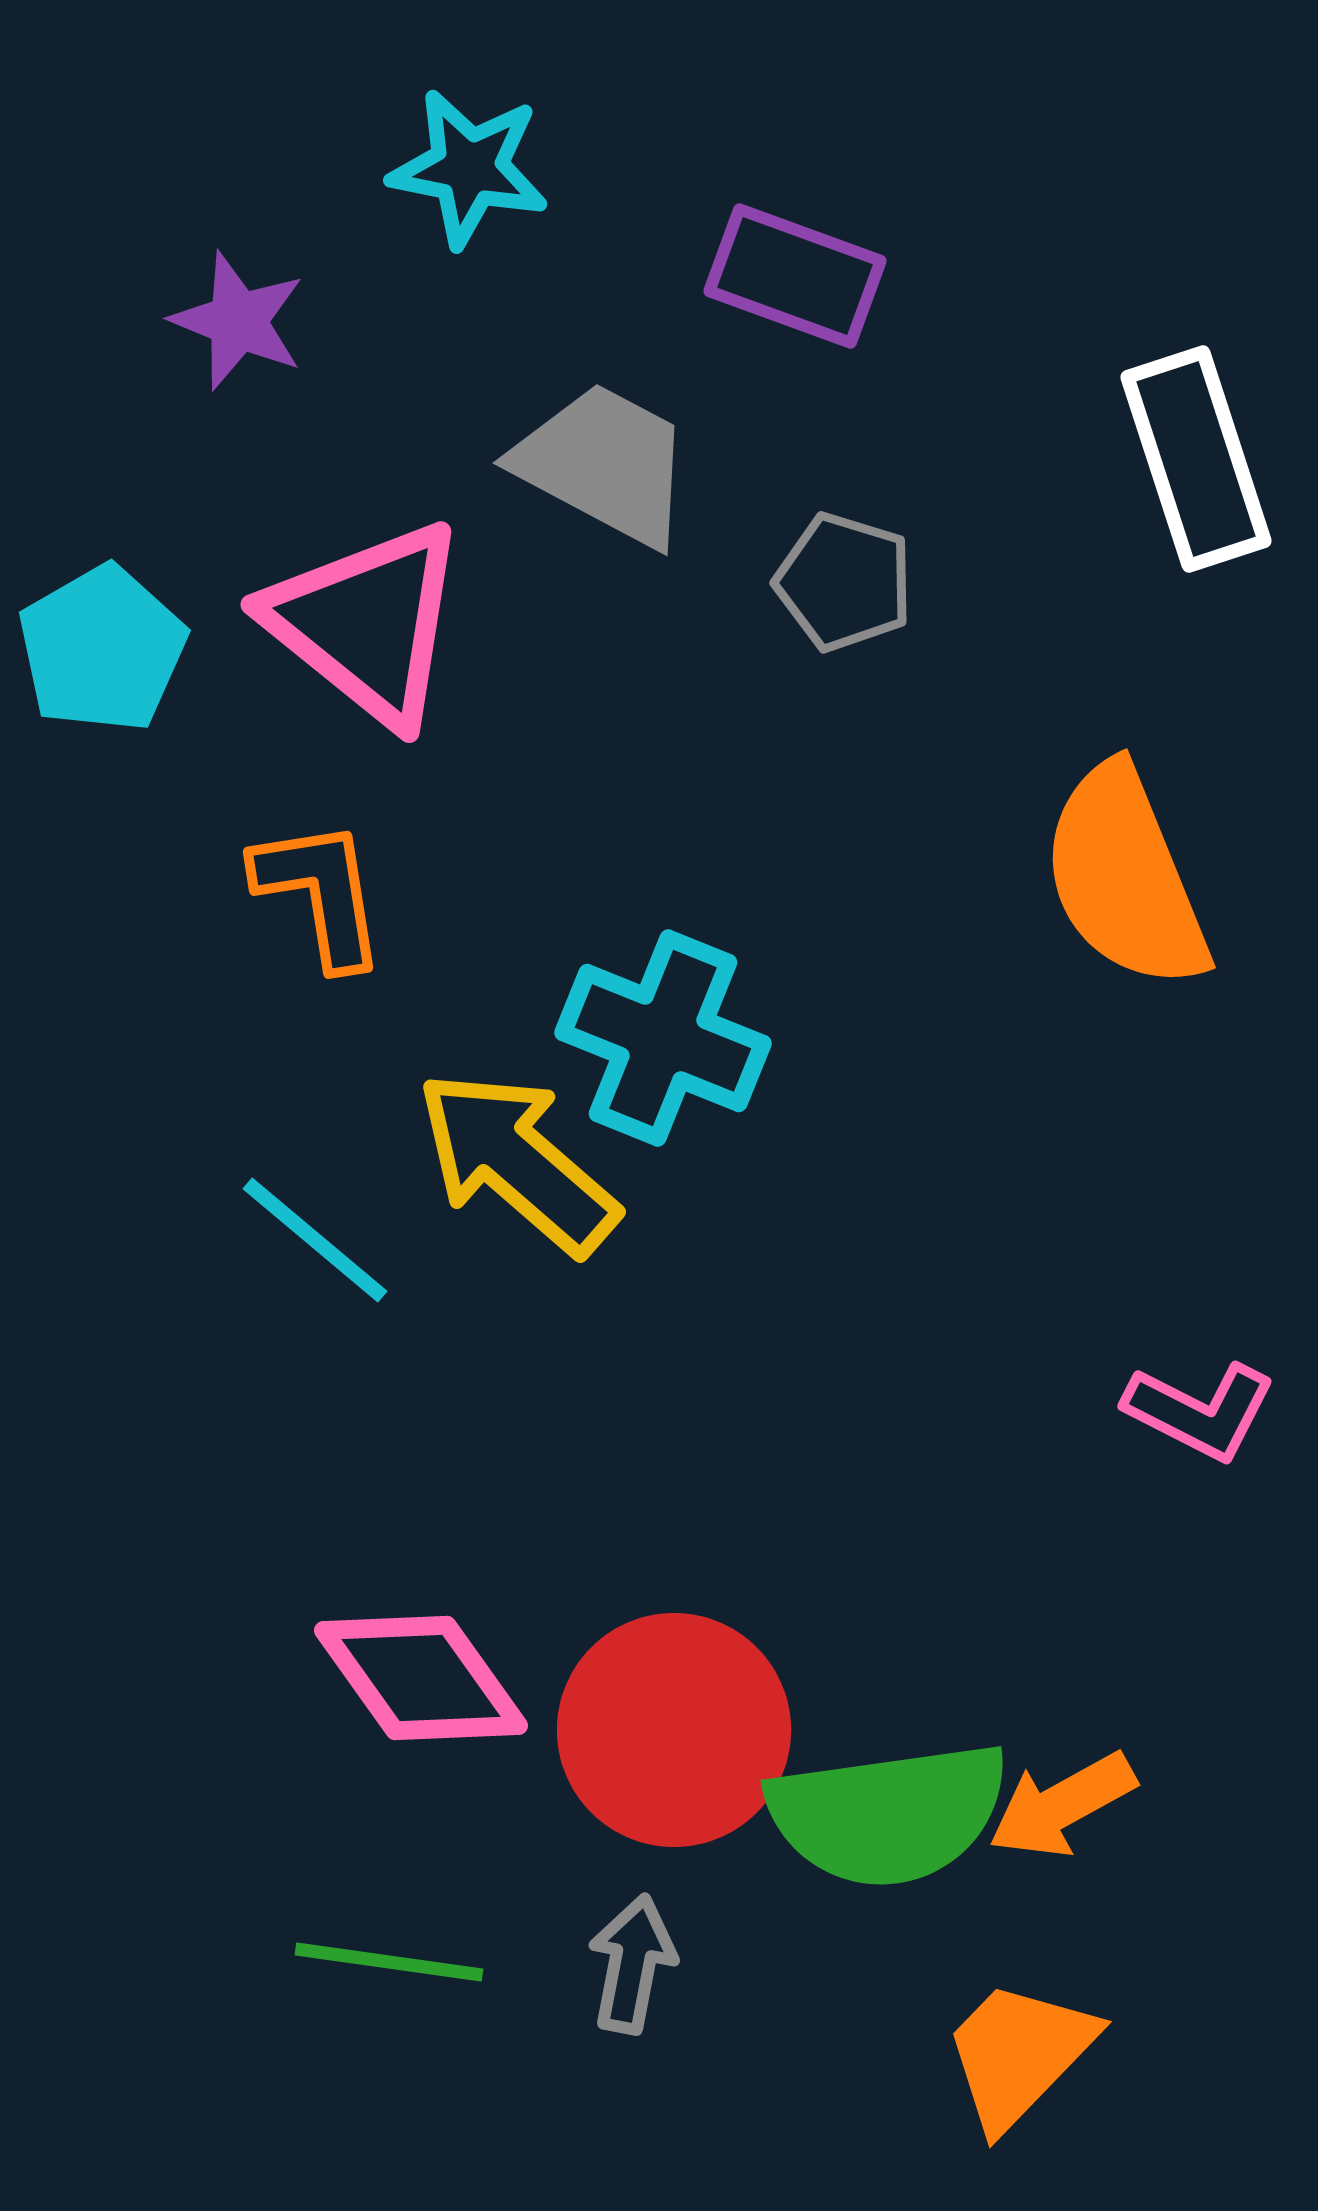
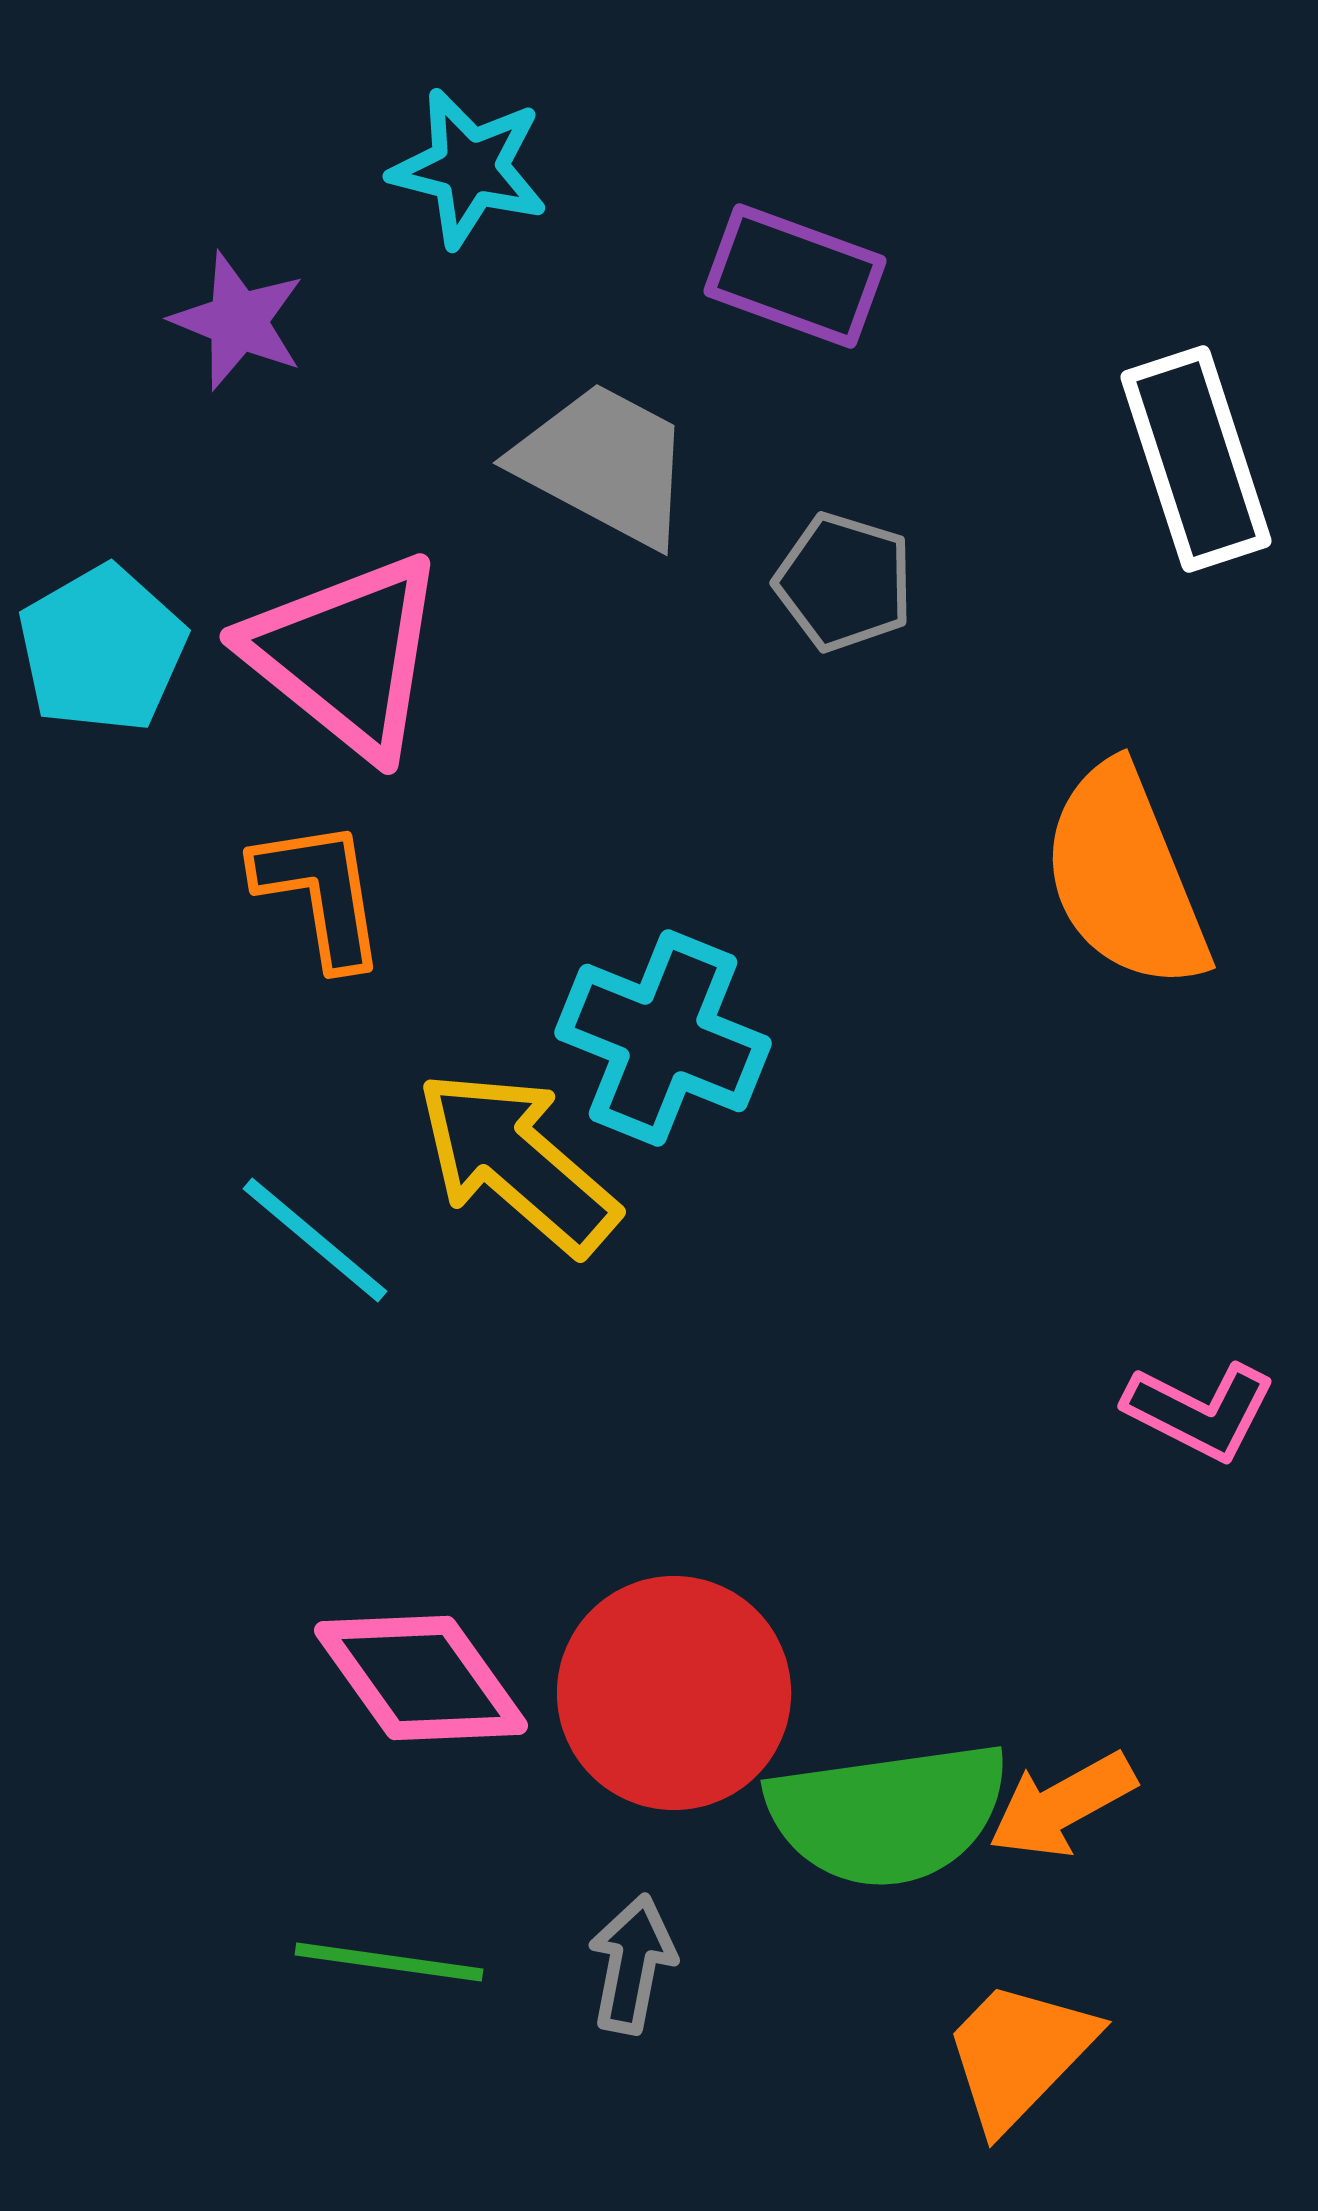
cyan star: rotated 3 degrees clockwise
pink triangle: moved 21 px left, 32 px down
red circle: moved 37 px up
